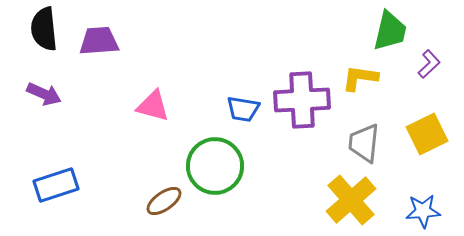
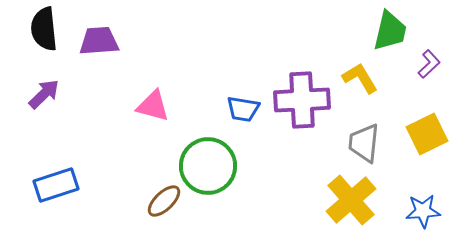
yellow L-shape: rotated 51 degrees clockwise
purple arrow: rotated 68 degrees counterclockwise
green circle: moved 7 px left
brown ellipse: rotated 9 degrees counterclockwise
